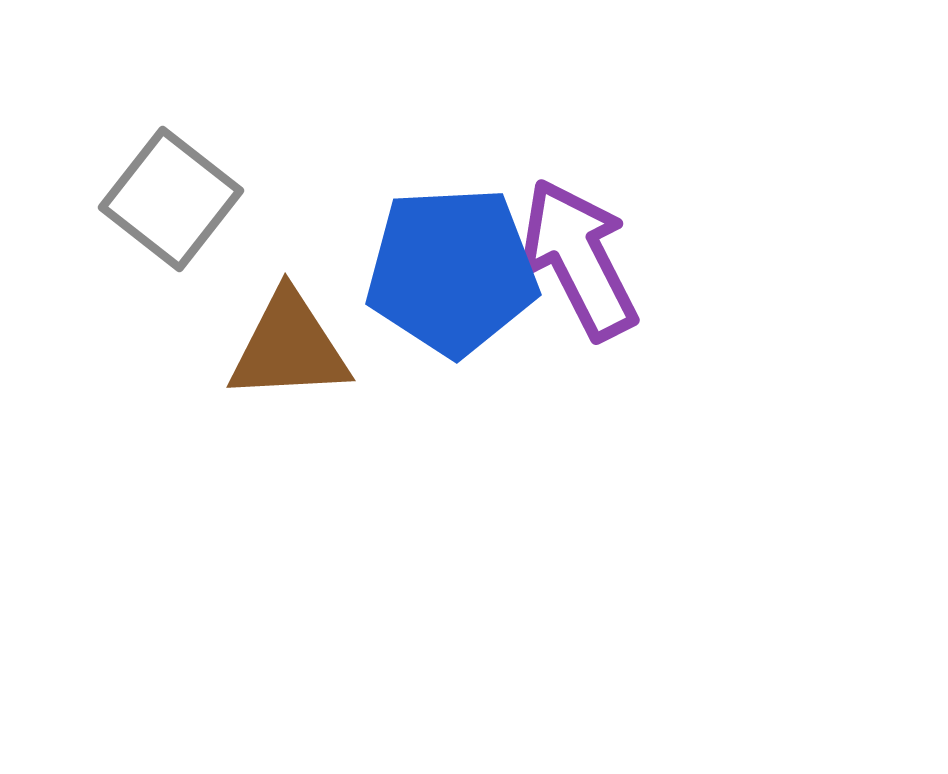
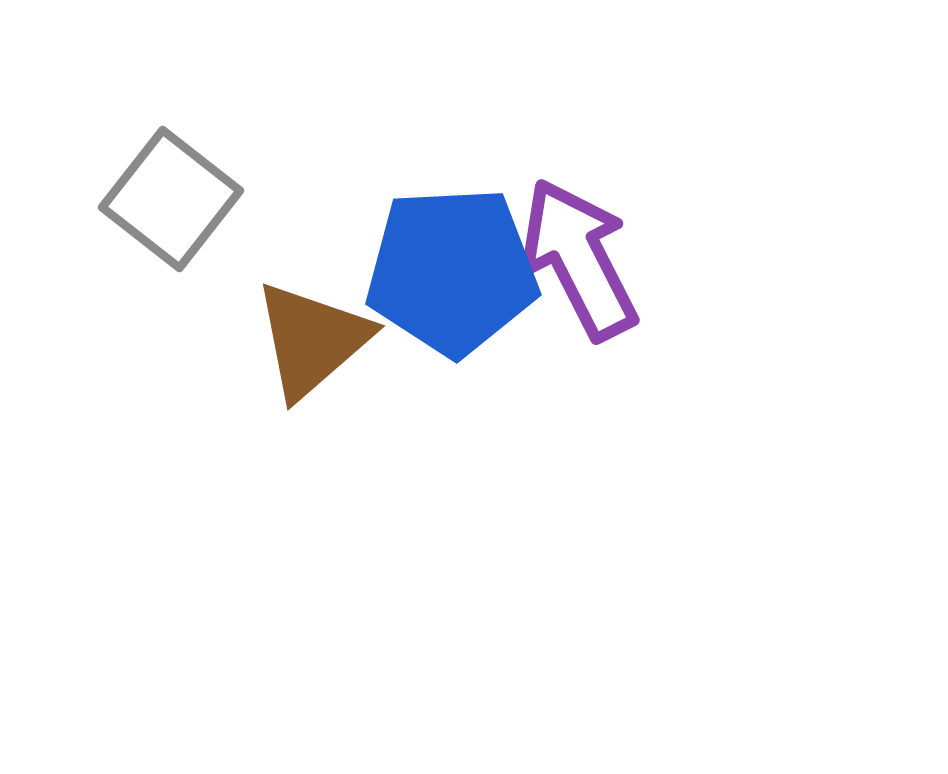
brown triangle: moved 23 px right, 7 px up; rotated 38 degrees counterclockwise
